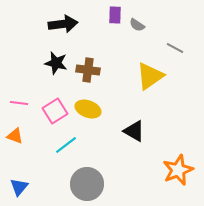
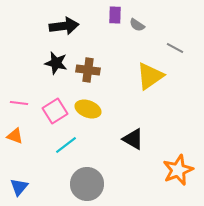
black arrow: moved 1 px right, 2 px down
black triangle: moved 1 px left, 8 px down
